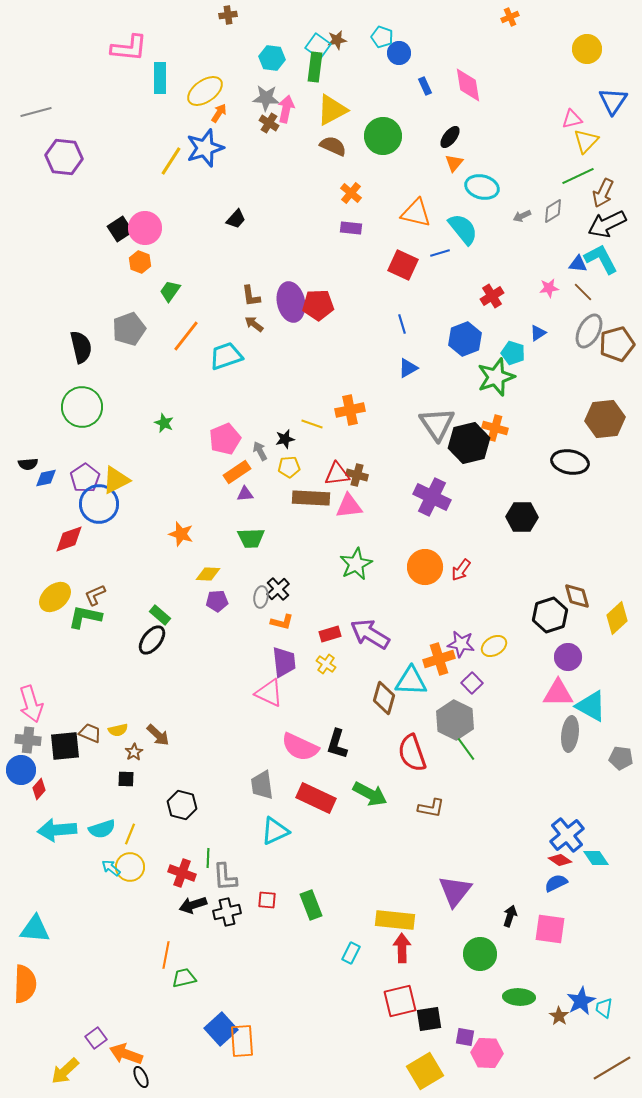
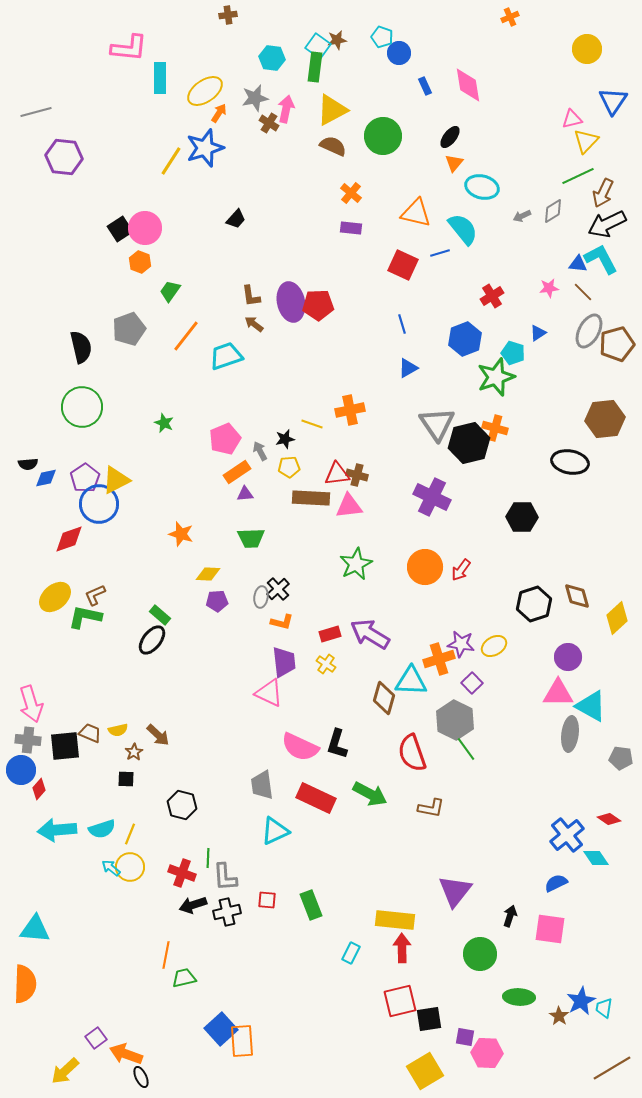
gray star at (266, 98): moved 11 px left; rotated 16 degrees counterclockwise
black hexagon at (550, 615): moved 16 px left, 11 px up
red diamond at (560, 860): moved 49 px right, 41 px up
